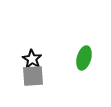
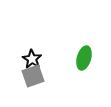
gray square: rotated 15 degrees counterclockwise
